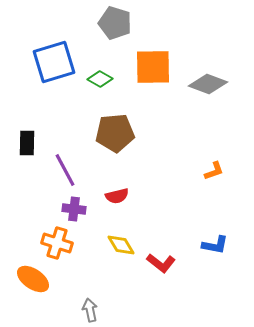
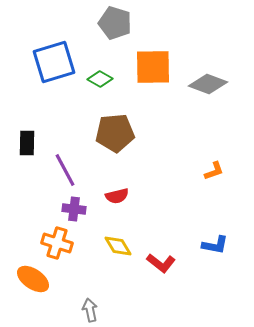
yellow diamond: moved 3 px left, 1 px down
